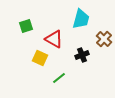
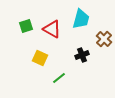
red triangle: moved 2 px left, 10 px up
